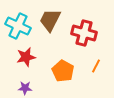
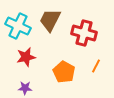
orange pentagon: moved 1 px right, 1 px down
